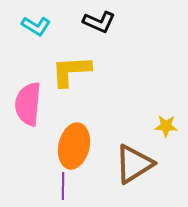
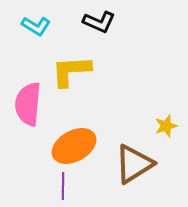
yellow star: rotated 20 degrees counterclockwise
orange ellipse: rotated 48 degrees clockwise
